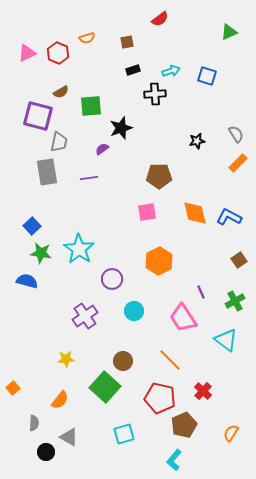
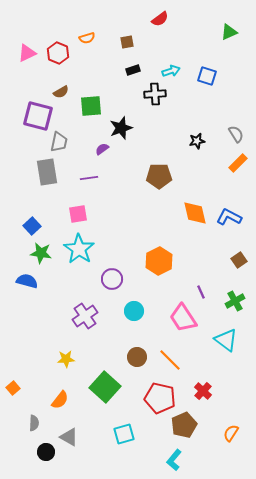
pink square at (147, 212): moved 69 px left, 2 px down
brown circle at (123, 361): moved 14 px right, 4 px up
